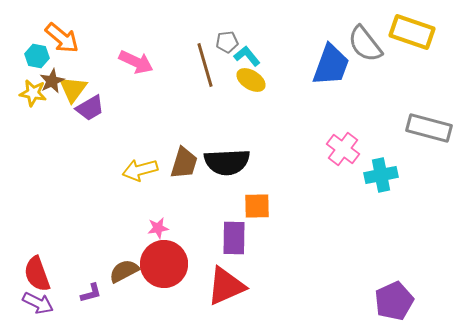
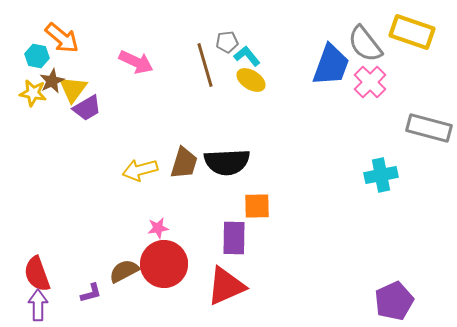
purple trapezoid: moved 3 px left
pink cross: moved 27 px right, 67 px up; rotated 8 degrees clockwise
purple arrow: moved 2 px down; rotated 116 degrees counterclockwise
